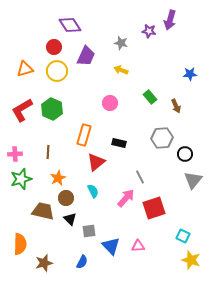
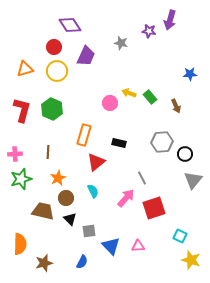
yellow arrow: moved 8 px right, 23 px down
red L-shape: rotated 135 degrees clockwise
gray hexagon: moved 4 px down
gray line: moved 2 px right, 1 px down
cyan square: moved 3 px left
